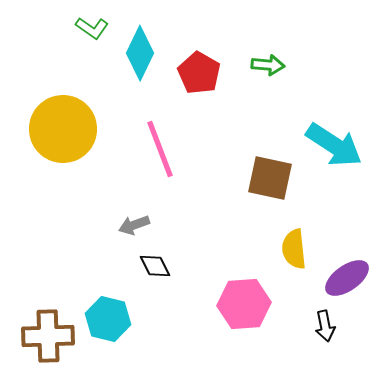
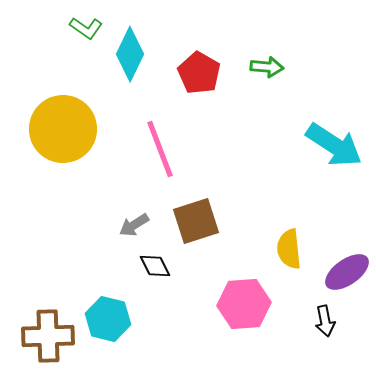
green L-shape: moved 6 px left
cyan diamond: moved 10 px left, 1 px down
green arrow: moved 1 px left, 2 px down
brown square: moved 74 px left, 43 px down; rotated 30 degrees counterclockwise
gray arrow: rotated 12 degrees counterclockwise
yellow semicircle: moved 5 px left
purple ellipse: moved 6 px up
black arrow: moved 5 px up
